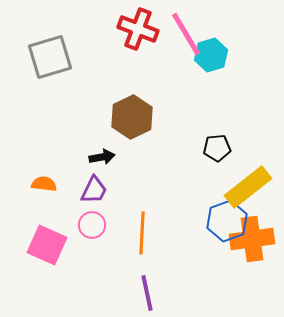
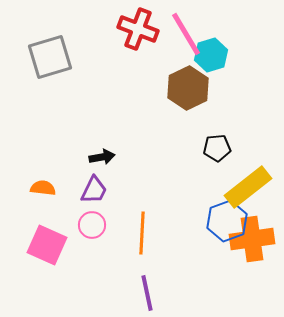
brown hexagon: moved 56 px right, 29 px up
orange semicircle: moved 1 px left, 4 px down
